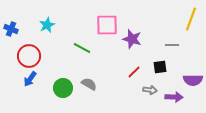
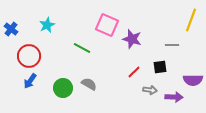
yellow line: moved 1 px down
pink square: rotated 25 degrees clockwise
blue cross: rotated 16 degrees clockwise
blue arrow: moved 2 px down
